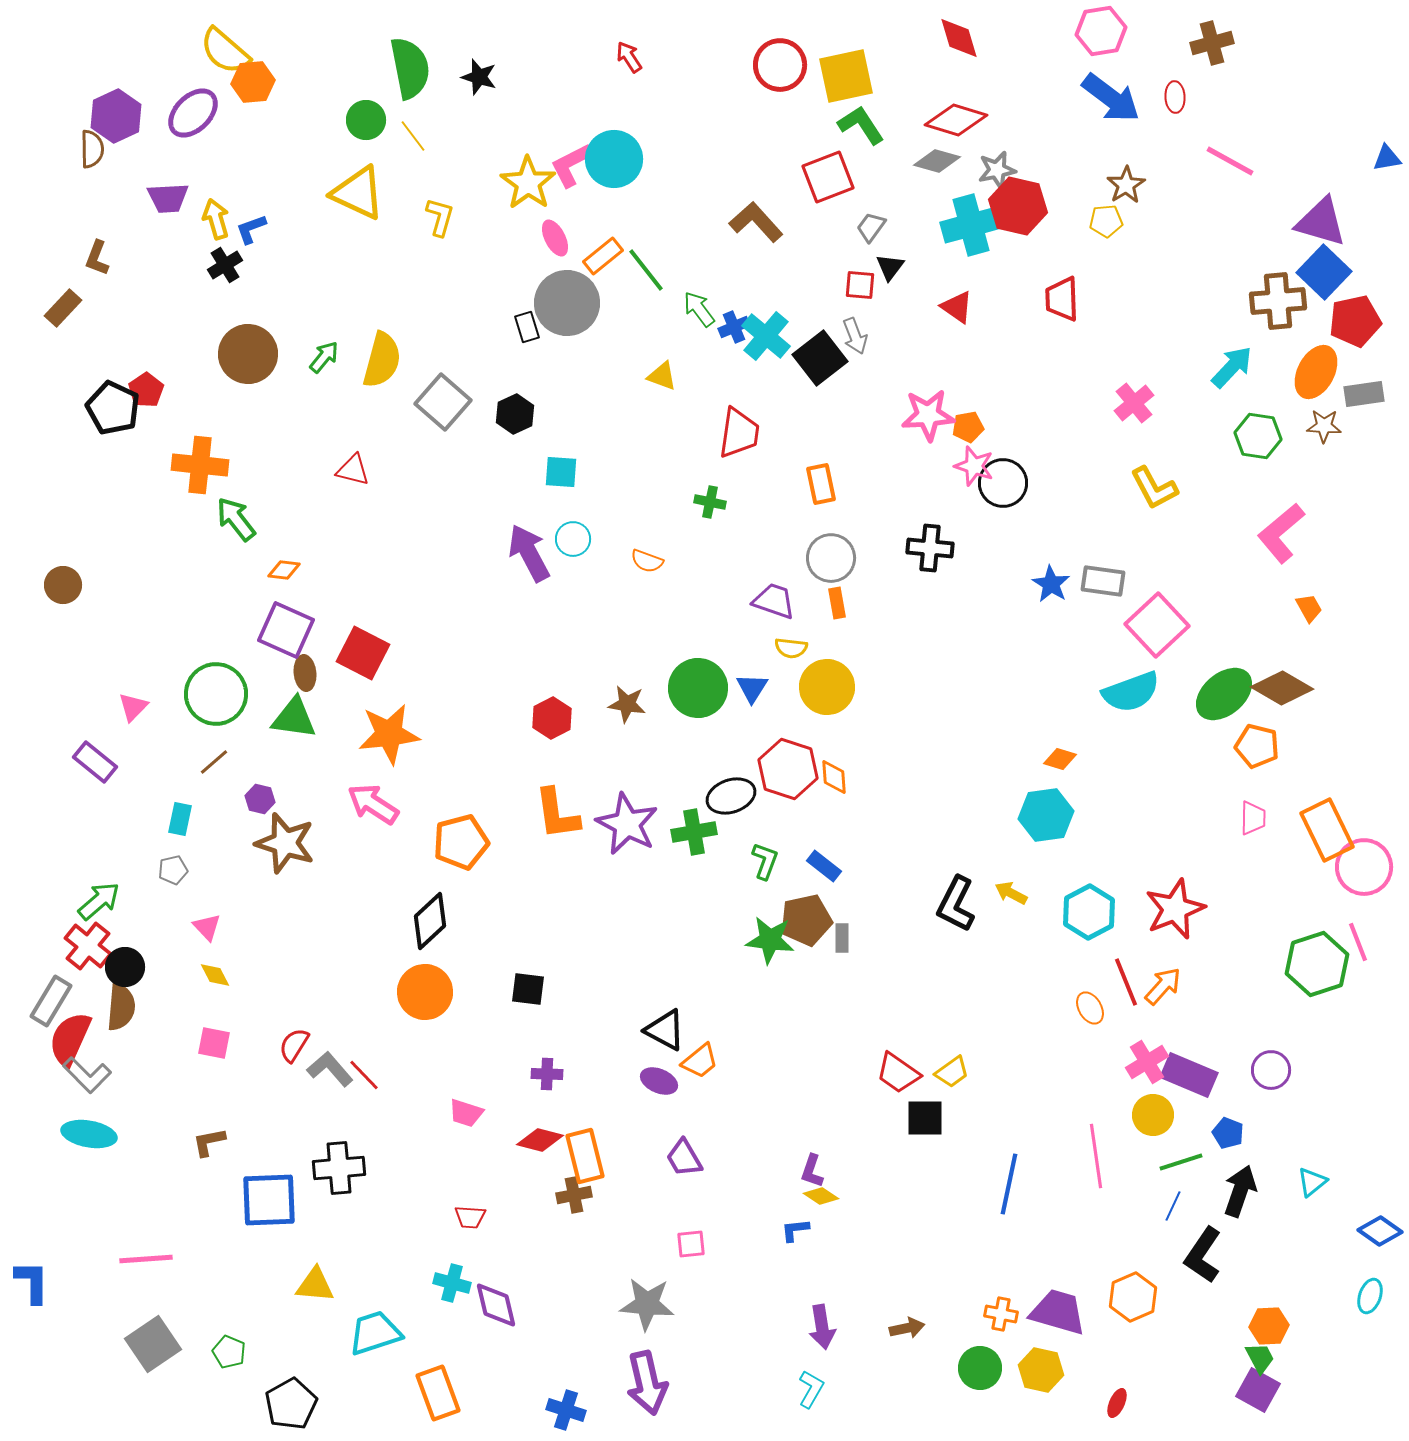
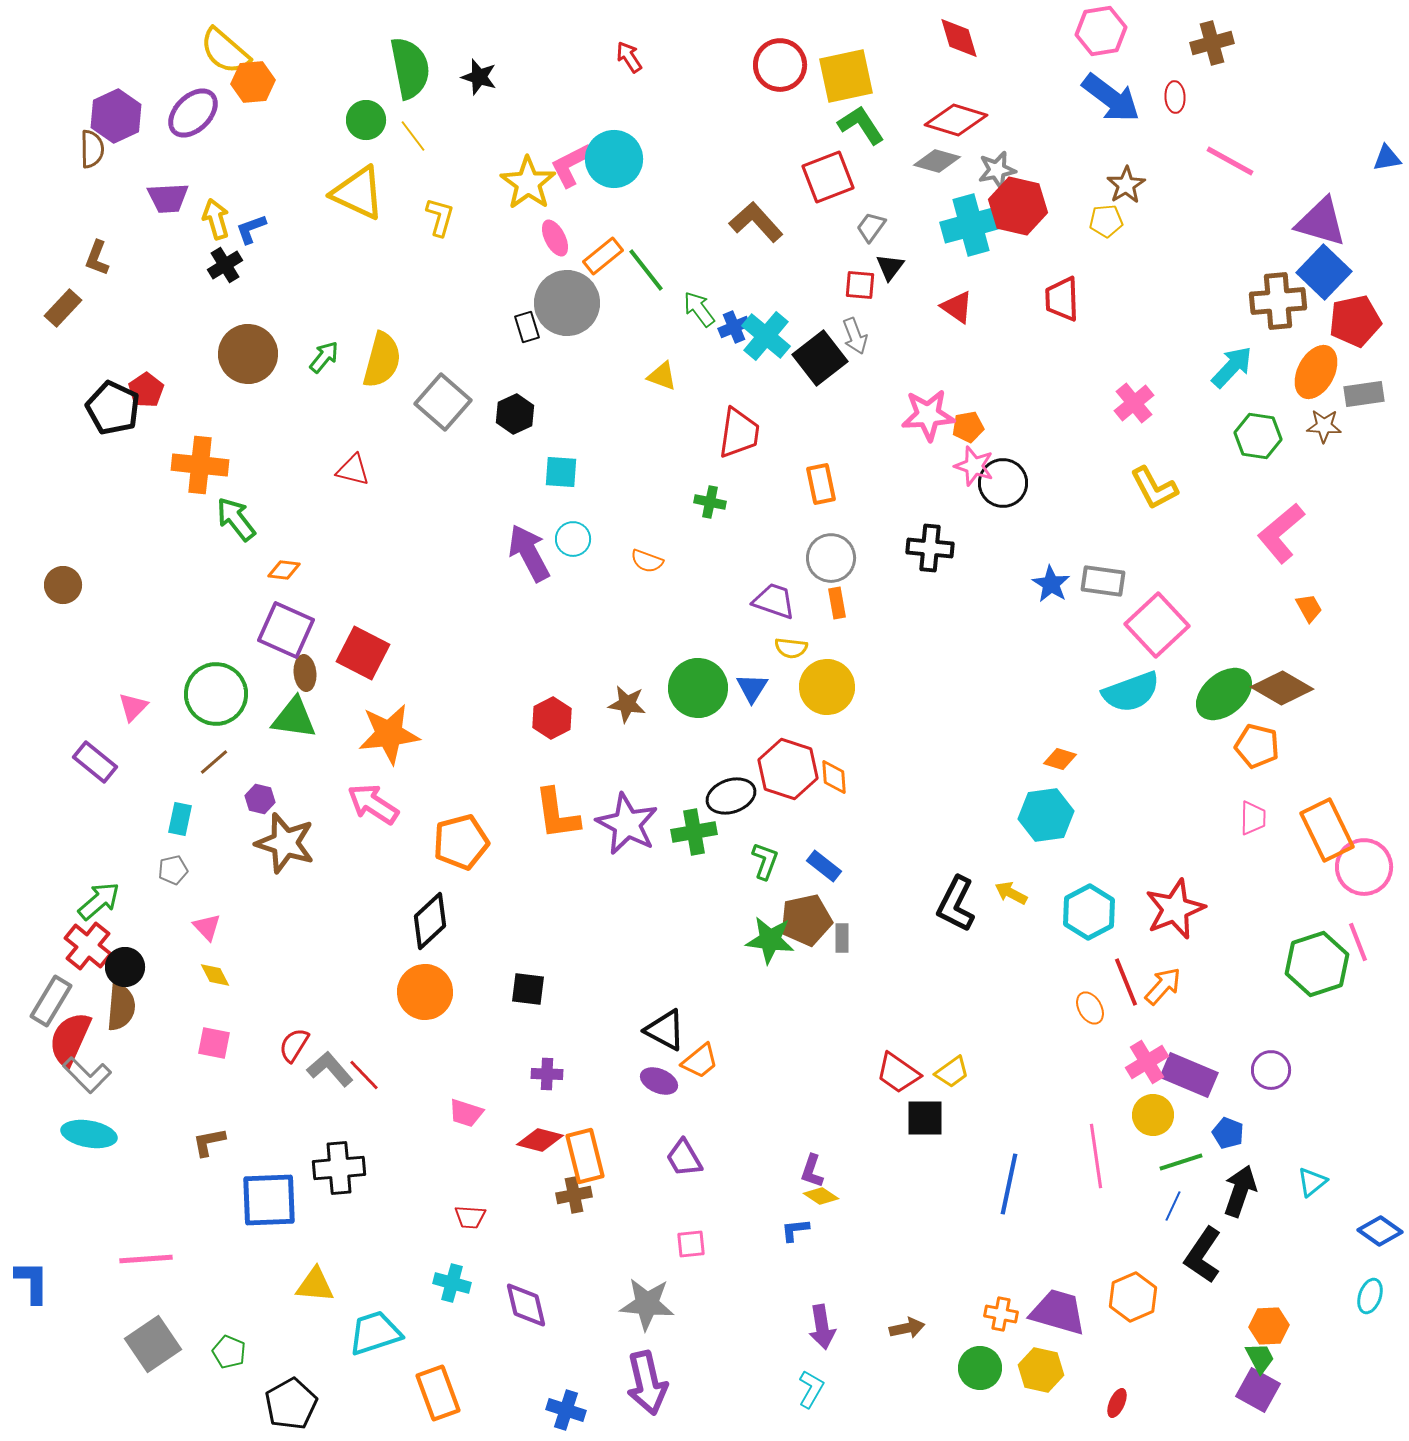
purple diamond at (496, 1305): moved 30 px right
